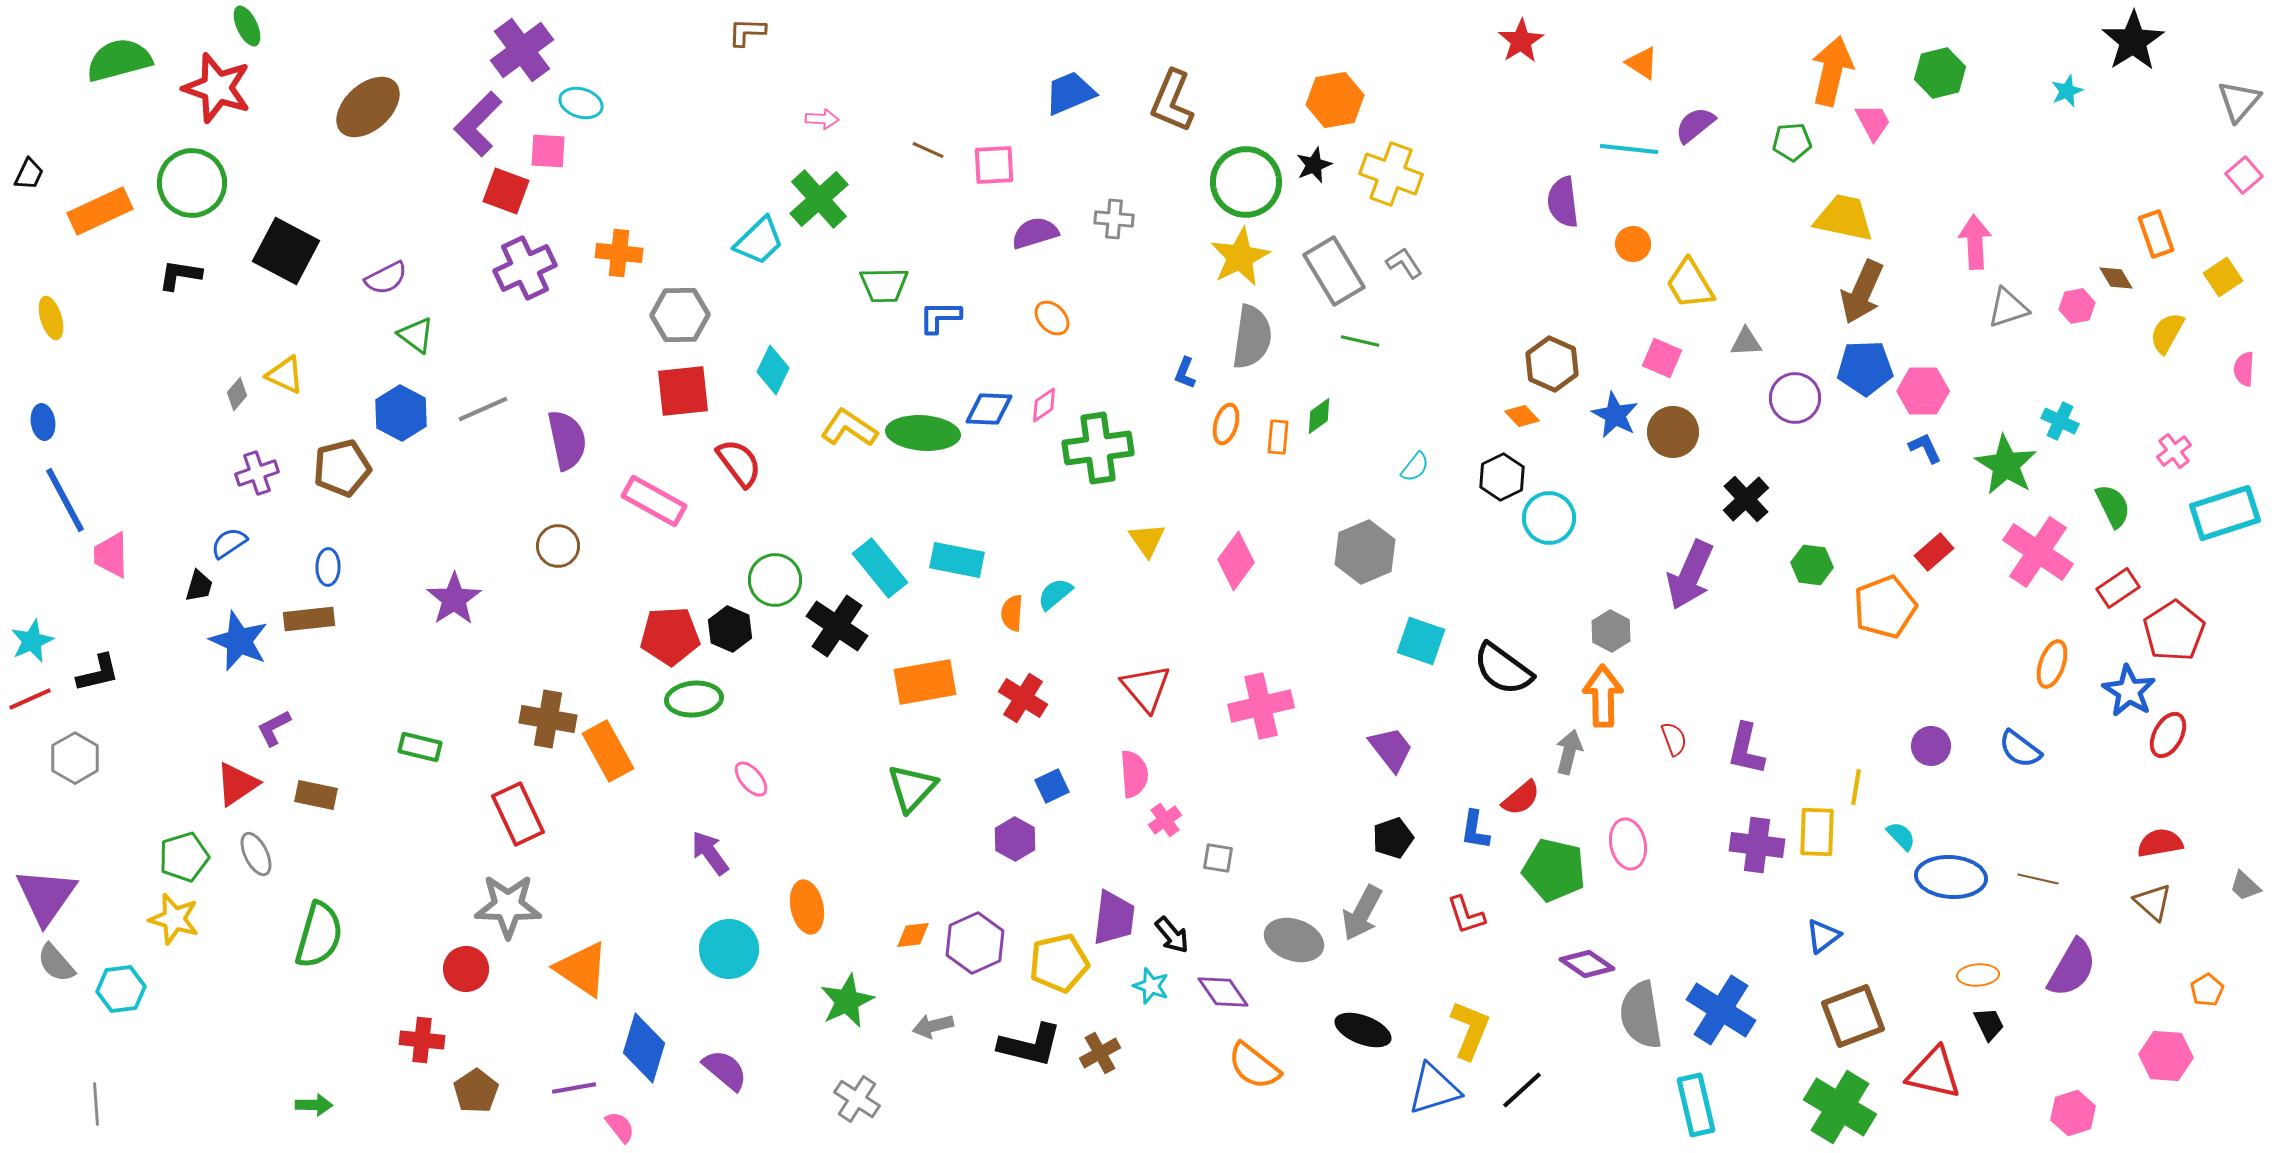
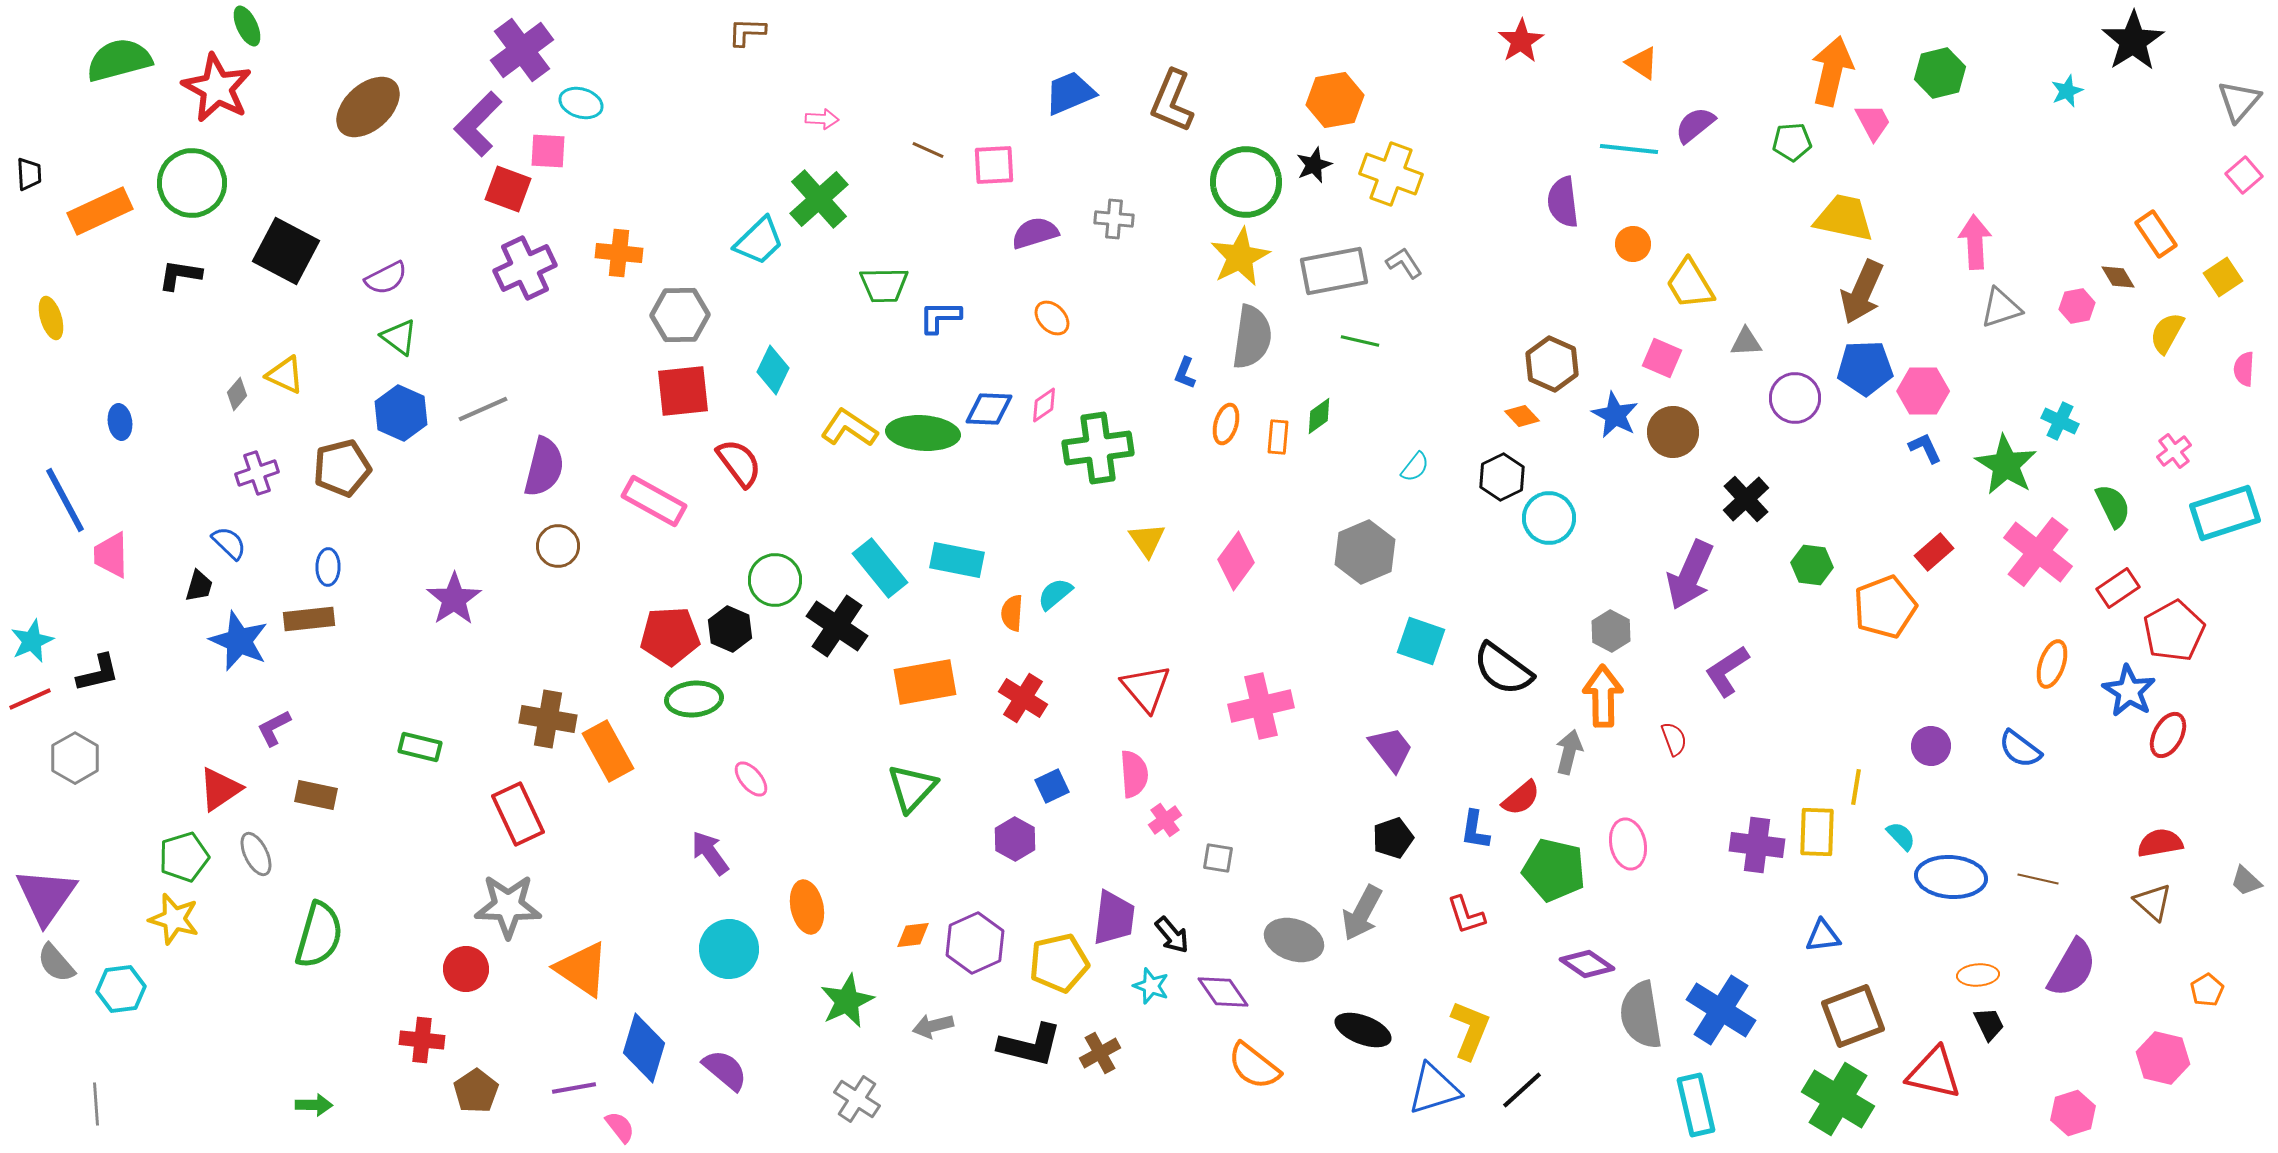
red star at (217, 88): rotated 10 degrees clockwise
black trapezoid at (29, 174): rotated 28 degrees counterclockwise
red square at (506, 191): moved 2 px right, 2 px up
orange rectangle at (2156, 234): rotated 15 degrees counterclockwise
gray rectangle at (1334, 271): rotated 70 degrees counterclockwise
brown diamond at (2116, 278): moved 2 px right, 1 px up
gray triangle at (2008, 308): moved 7 px left
green triangle at (416, 335): moved 17 px left, 2 px down
blue hexagon at (401, 413): rotated 4 degrees counterclockwise
blue ellipse at (43, 422): moved 77 px right
purple semicircle at (567, 440): moved 23 px left, 27 px down; rotated 26 degrees clockwise
blue semicircle at (229, 543): rotated 78 degrees clockwise
pink cross at (2038, 552): rotated 4 degrees clockwise
red pentagon at (2174, 631): rotated 4 degrees clockwise
purple L-shape at (1746, 749): moved 19 px left, 78 px up; rotated 44 degrees clockwise
red triangle at (237, 784): moved 17 px left, 5 px down
gray trapezoid at (2245, 886): moved 1 px right, 5 px up
blue triangle at (1823, 936): rotated 30 degrees clockwise
pink hexagon at (2166, 1056): moved 3 px left, 2 px down; rotated 9 degrees clockwise
green cross at (1840, 1107): moved 2 px left, 8 px up
